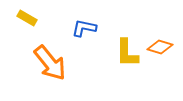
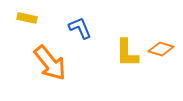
yellow rectangle: rotated 18 degrees counterclockwise
blue L-shape: moved 4 px left; rotated 55 degrees clockwise
orange diamond: moved 1 px right, 2 px down
